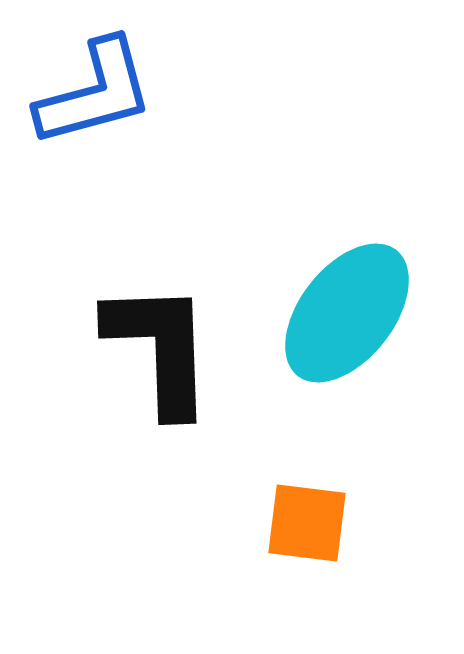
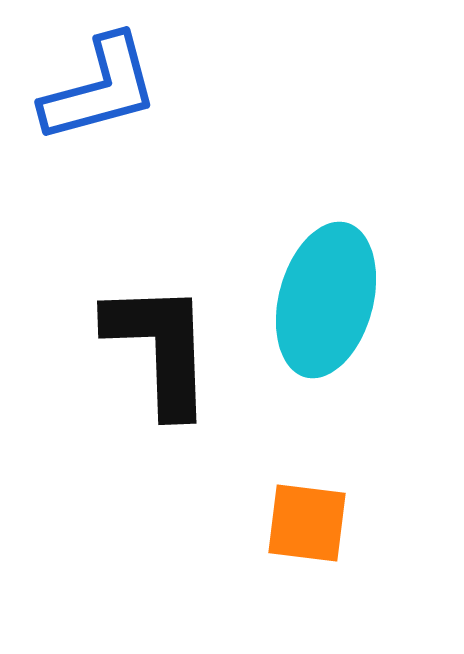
blue L-shape: moved 5 px right, 4 px up
cyan ellipse: moved 21 px left, 13 px up; rotated 23 degrees counterclockwise
